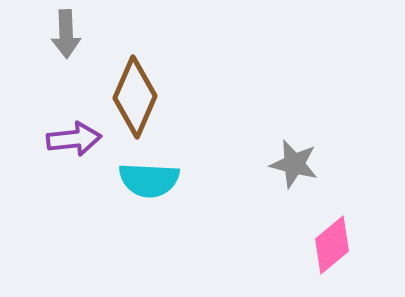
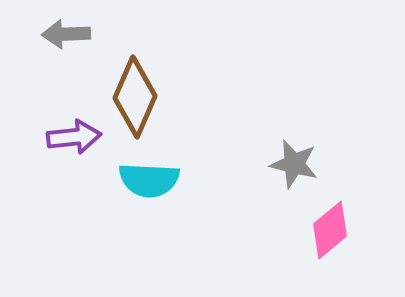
gray arrow: rotated 90 degrees clockwise
purple arrow: moved 2 px up
pink diamond: moved 2 px left, 15 px up
